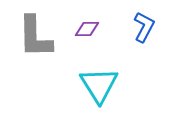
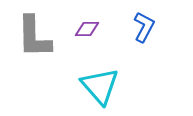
gray L-shape: moved 1 px left
cyan triangle: moved 1 px right, 1 px down; rotated 9 degrees counterclockwise
